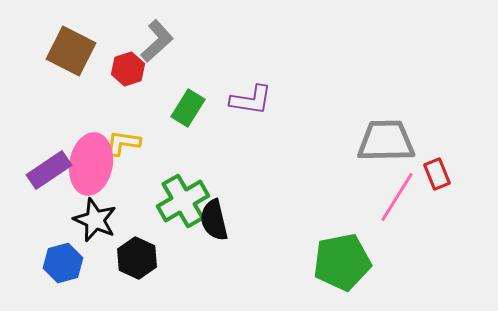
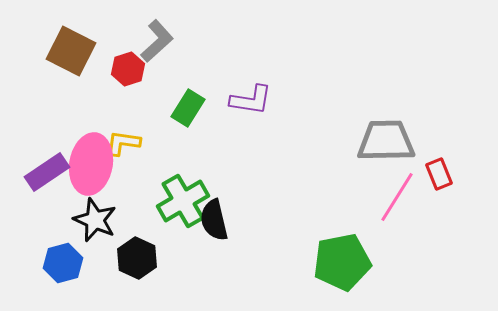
purple rectangle: moved 2 px left, 2 px down
red rectangle: moved 2 px right
